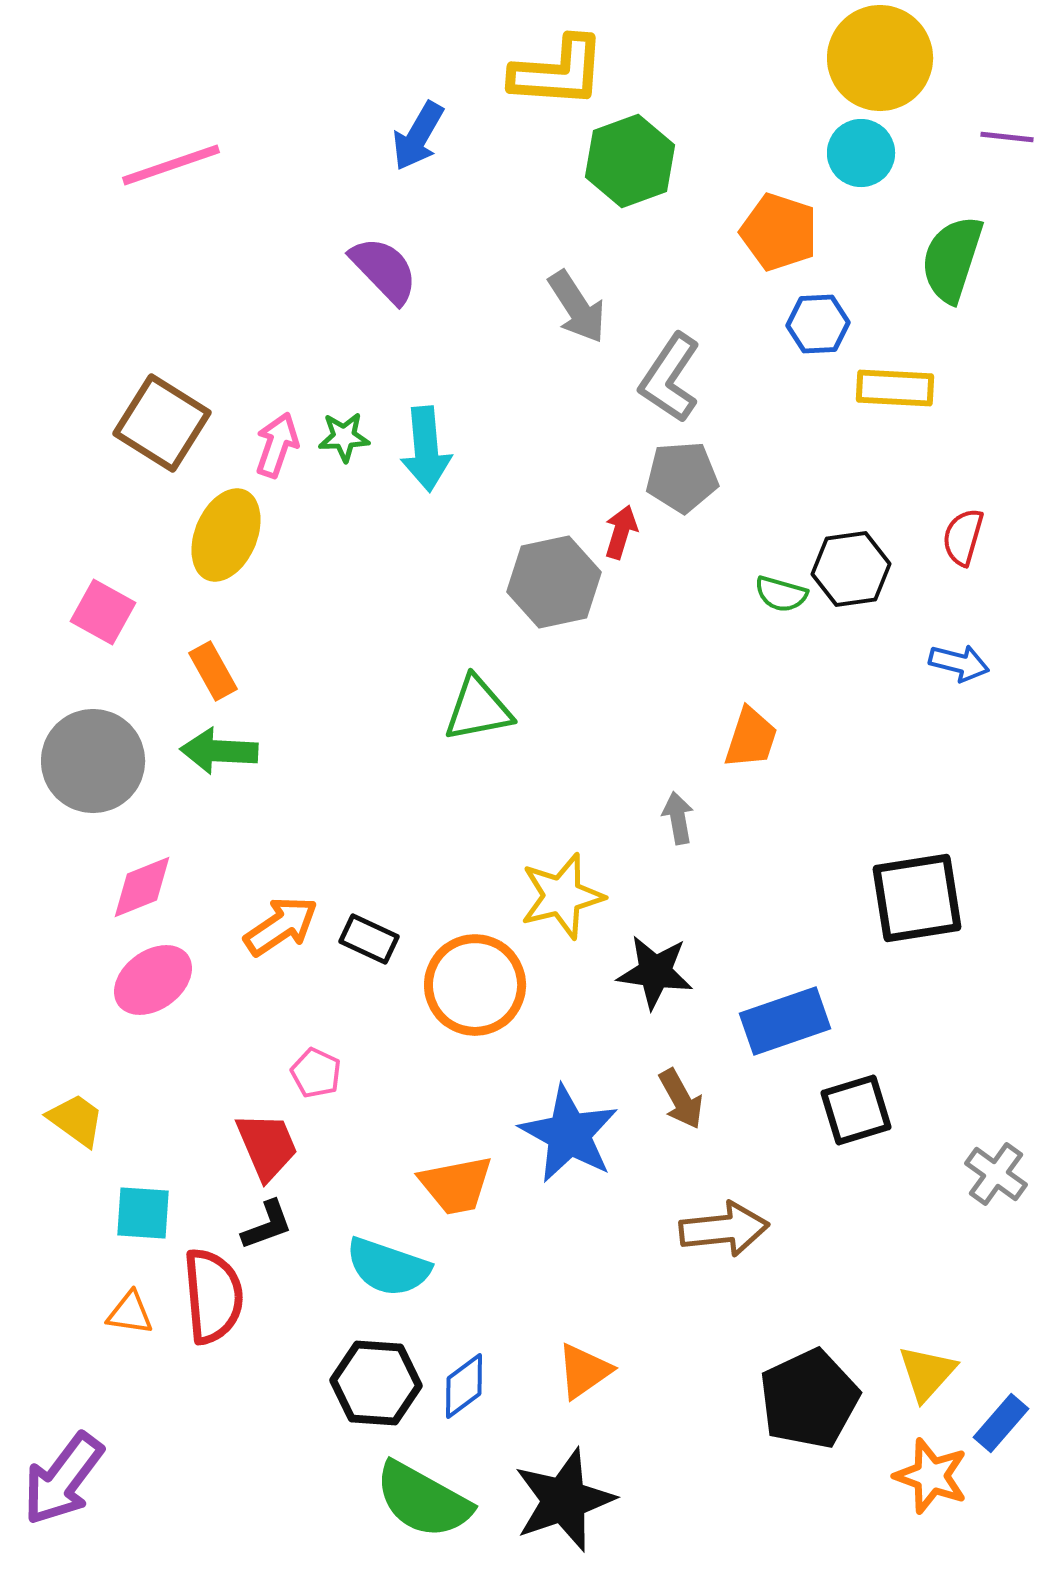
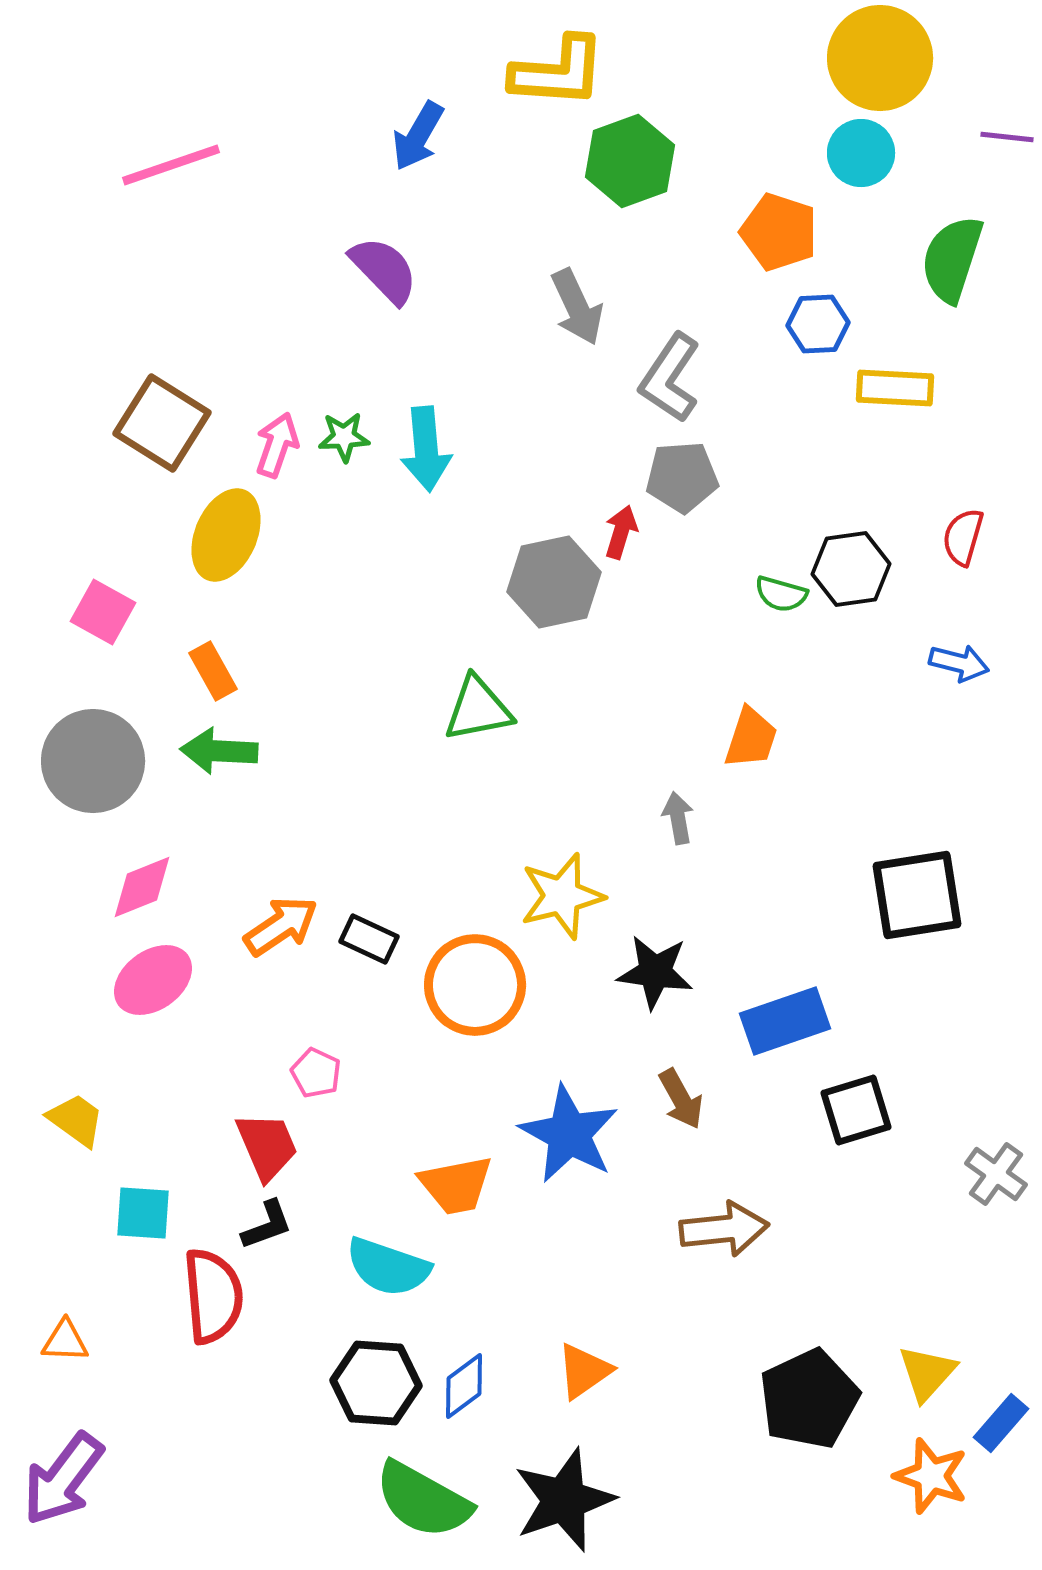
gray arrow at (577, 307): rotated 8 degrees clockwise
black square at (917, 898): moved 3 px up
orange triangle at (130, 1313): moved 65 px left, 28 px down; rotated 6 degrees counterclockwise
